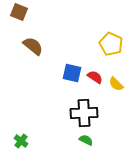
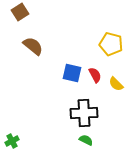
brown square: moved 1 px right; rotated 36 degrees clockwise
yellow pentagon: rotated 10 degrees counterclockwise
red semicircle: moved 2 px up; rotated 28 degrees clockwise
green cross: moved 9 px left; rotated 24 degrees clockwise
